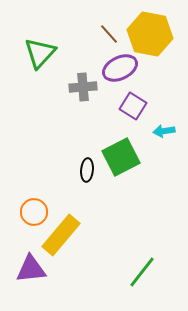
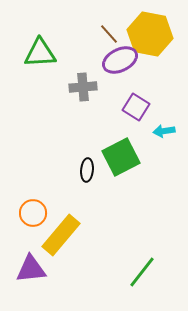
green triangle: rotated 44 degrees clockwise
purple ellipse: moved 8 px up
purple square: moved 3 px right, 1 px down
orange circle: moved 1 px left, 1 px down
